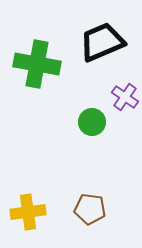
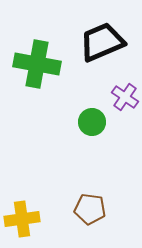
yellow cross: moved 6 px left, 7 px down
